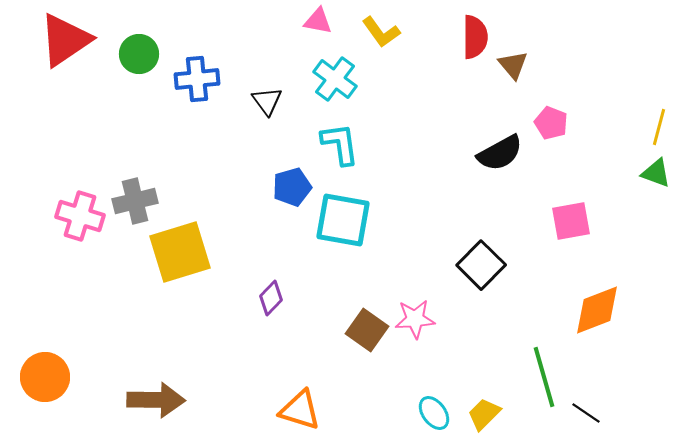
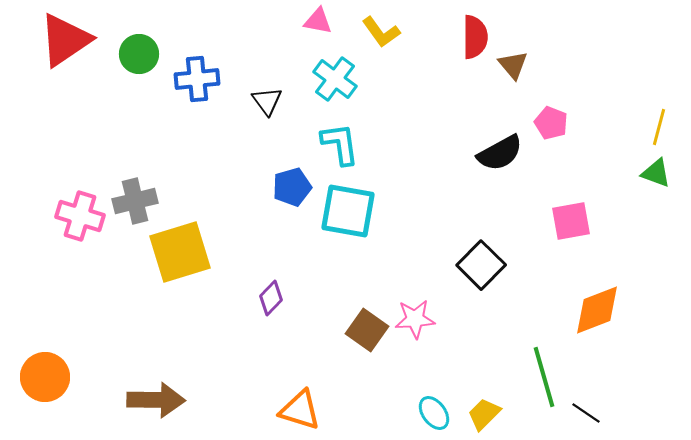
cyan square: moved 5 px right, 9 px up
